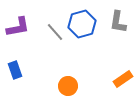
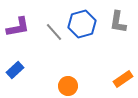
gray line: moved 1 px left
blue rectangle: rotated 66 degrees clockwise
